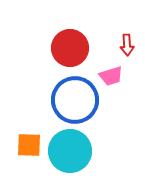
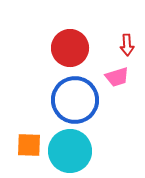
pink trapezoid: moved 6 px right, 1 px down
